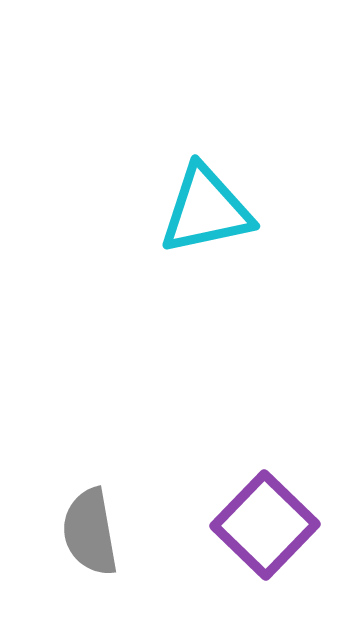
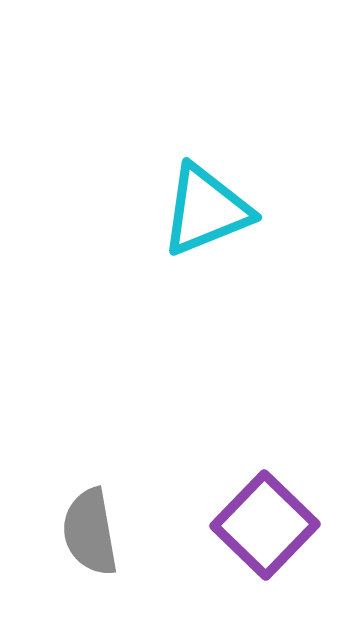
cyan triangle: rotated 10 degrees counterclockwise
